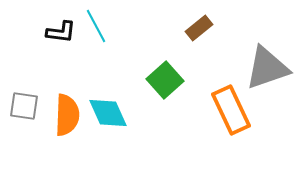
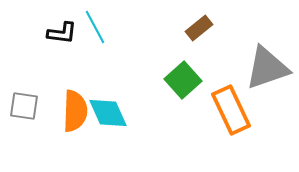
cyan line: moved 1 px left, 1 px down
black L-shape: moved 1 px right, 1 px down
green square: moved 18 px right
orange semicircle: moved 8 px right, 4 px up
